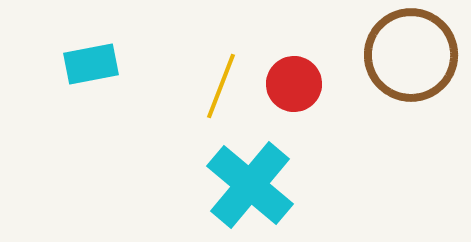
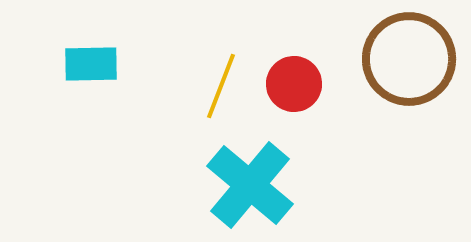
brown circle: moved 2 px left, 4 px down
cyan rectangle: rotated 10 degrees clockwise
